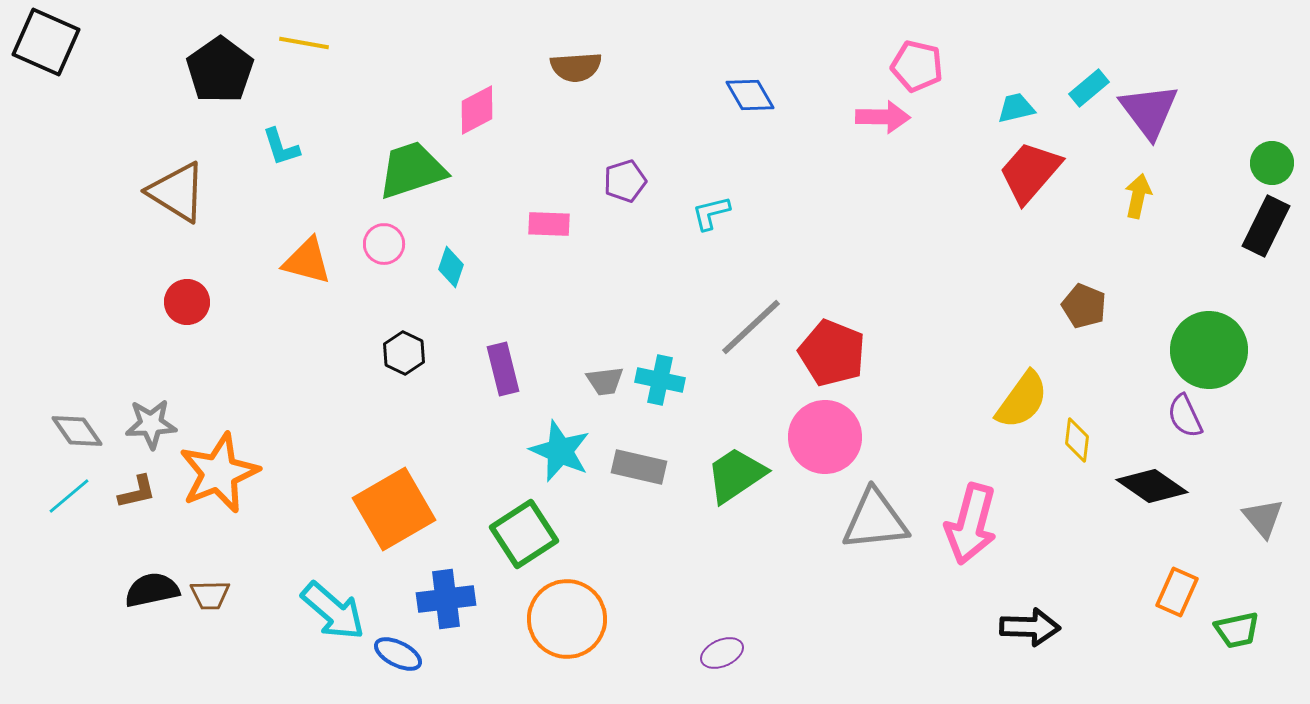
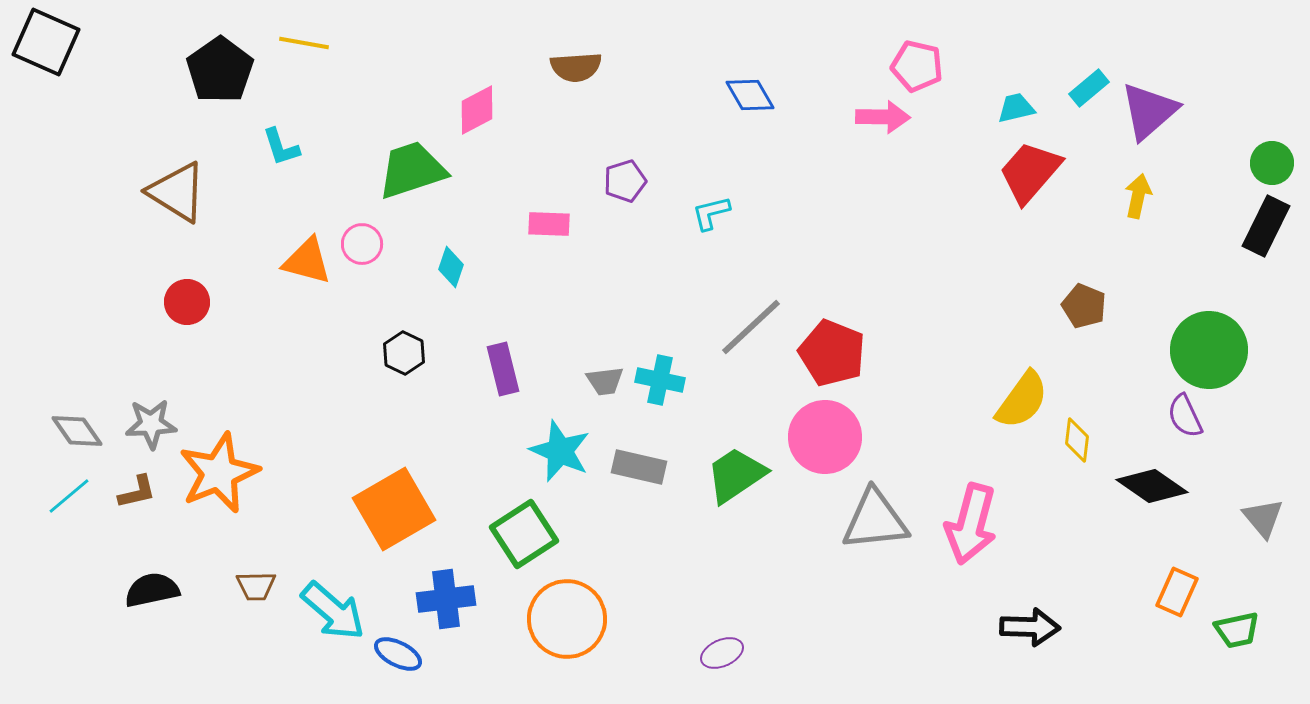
purple triangle at (1149, 111): rotated 26 degrees clockwise
pink circle at (384, 244): moved 22 px left
brown trapezoid at (210, 595): moved 46 px right, 9 px up
